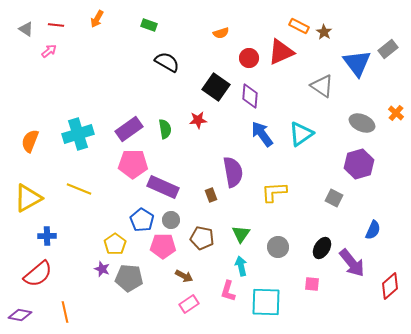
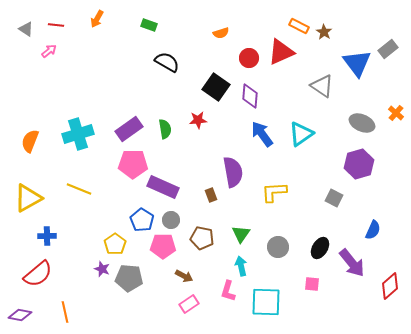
black ellipse at (322, 248): moved 2 px left
